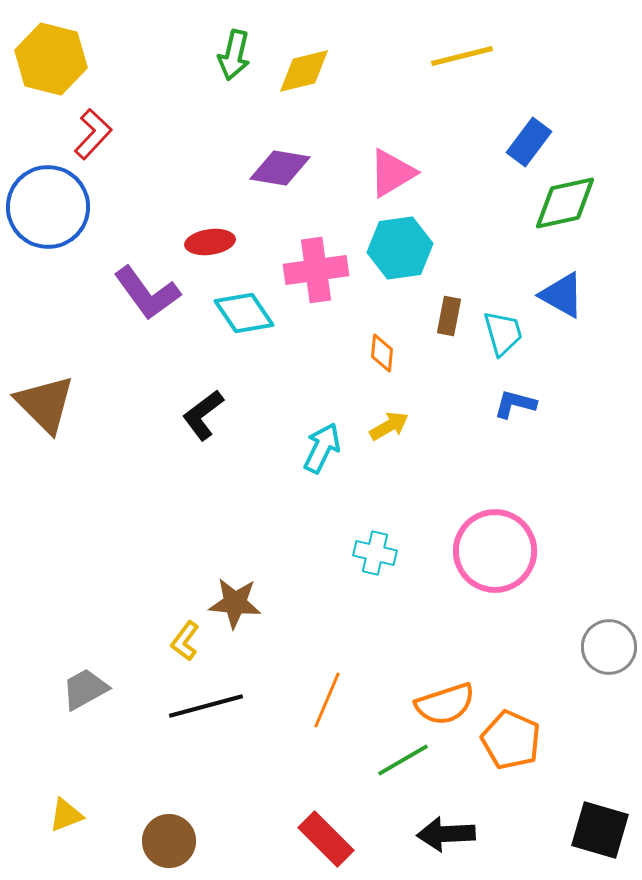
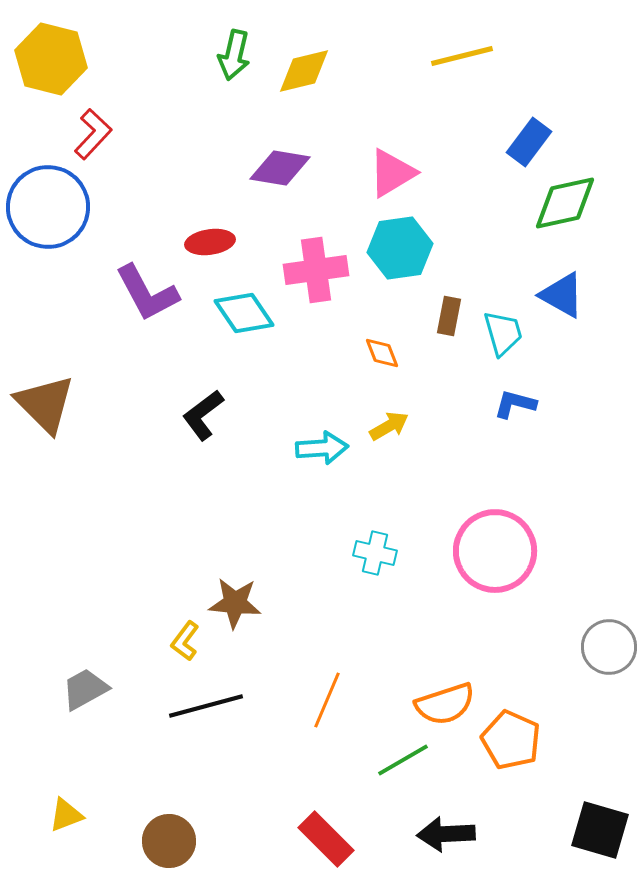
purple L-shape: rotated 8 degrees clockwise
orange diamond: rotated 27 degrees counterclockwise
cyan arrow: rotated 60 degrees clockwise
